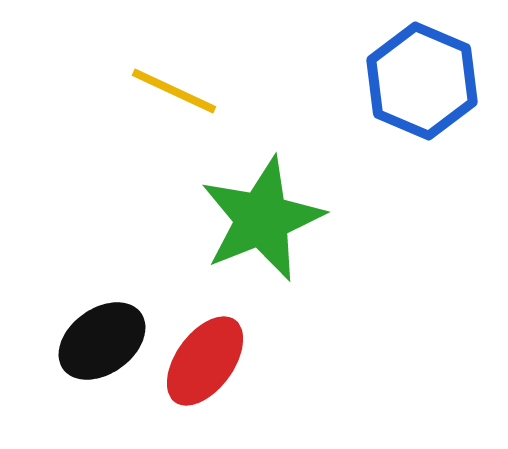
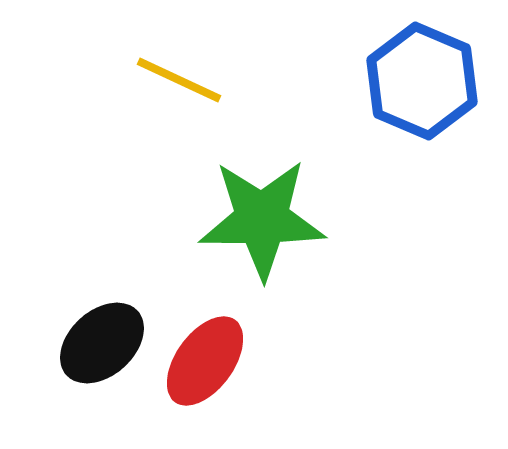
yellow line: moved 5 px right, 11 px up
green star: rotated 22 degrees clockwise
black ellipse: moved 2 px down; rotated 6 degrees counterclockwise
